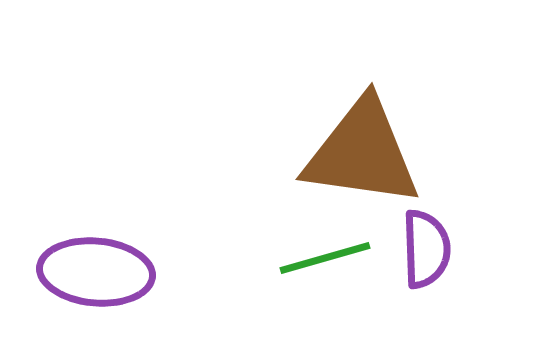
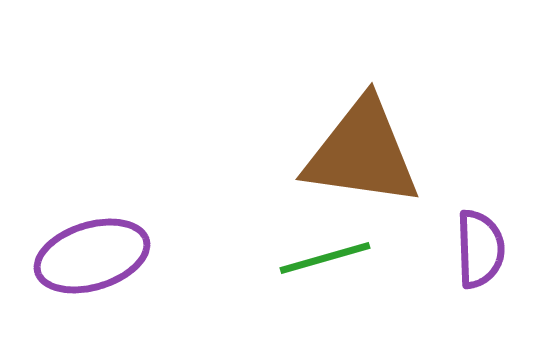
purple semicircle: moved 54 px right
purple ellipse: moved 4 px left, 16 px up; rotated 22 degrees counterclockwise
